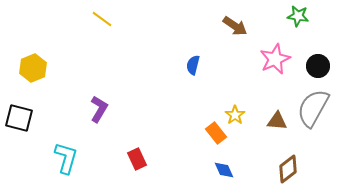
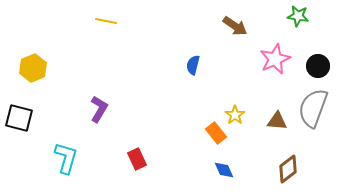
yellow line: moved 4 px right, 2 px down; rotated 25 degrees counterclockwise
gray semicircle: rotated 9 degrees counterclockwise
